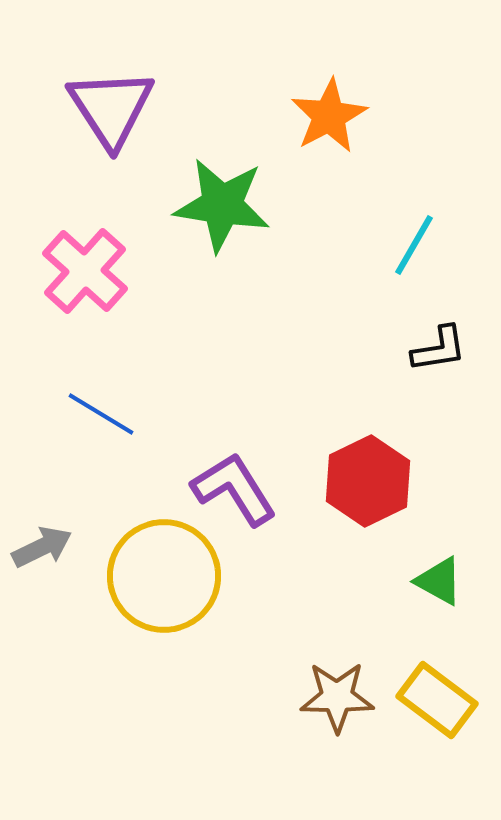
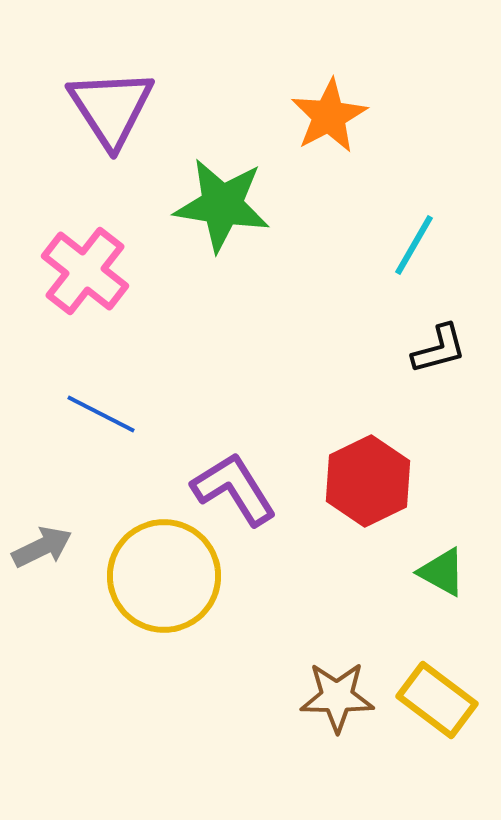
pink cross: rotated 4 degrees counterclockwise
black L-shape: rotated 6 degrees counterclockwise
blue line: rotated 4 degrees counterclockwise
green triangle: moved 3 px right, 9 px up
